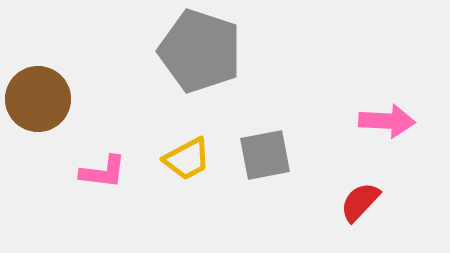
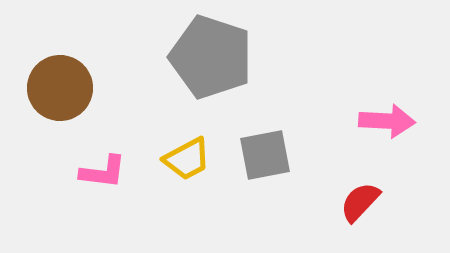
gray pentagon: moved 11 px right, 6 px down
brown circle: moved 22 px right, 11 px up
